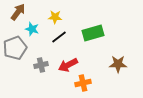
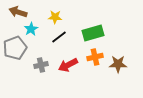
brown arrow: rotated 108 degrees counterclockwise
cyan star: moved 1 px left; rotated 24 degrees clockwise
orange cross: moved 12 px right, 26 px up
